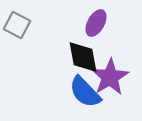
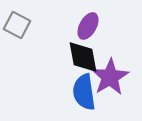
purple ellipse: moved 8 px left, 3 px down
blue semicircle: moved 1 px left; rotated 36 degrees clockwise
